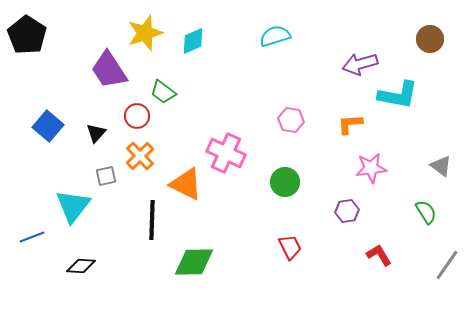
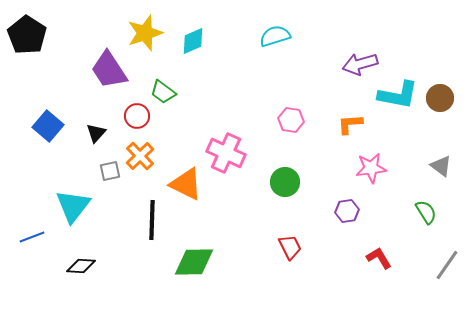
brown circle: moved 10 px right, 59 px down
gray square: moved 4 px right, 5 px up
red L-shape: moved 3 px down
